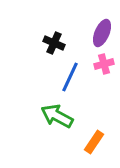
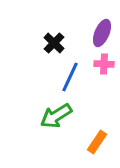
black cross: rotated 20 degrees clockwise
pink cross: rotated 18 degrees clockwise
green arrow: moved 1 px left; rotated 60 degrees counterclockwise
orange rectangle: moved 3 px right
